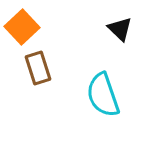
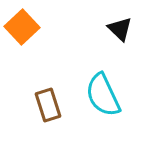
brown rectangle: moved 10 px right, 37 px down
cyan semicircle: rotated 6 degrees counterclockwise
